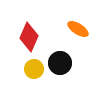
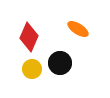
yellow circle: moved 2 px left
